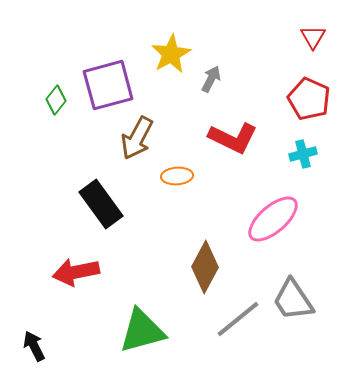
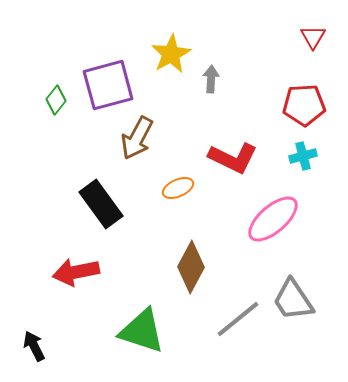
gray arrow: rotated 24 degrees counterclockwise
red pentagon: moved 5 px left, 6 px down; rotated 27 degrees counterclockwise
red L-shape: moved 20 px down
cyan cross: moved 2 px down
orange ellipse: moved 1 px right, 12 px down; rotated 20 degrees counterclockwise
brown diamond: moved 14 px left
green triangle: rotated 33 degrees clockwise
